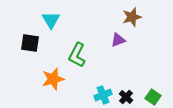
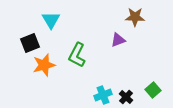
brown star: moved 3 px right; rotated 18 degrees clockwise
black square: rotated 30 degrees counterclockwise
orange star: moved 9 px left, 14 px up
green square: moved 7 px up; rotated 14 degrees clockwise
